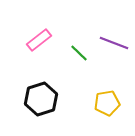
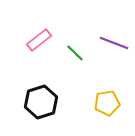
green line: moved 4 px left
black hexagon: moved 3 px down
